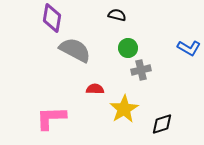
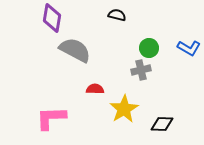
green circle: moved 21 px right
black diamond: rotated 20 degrees clockwise
